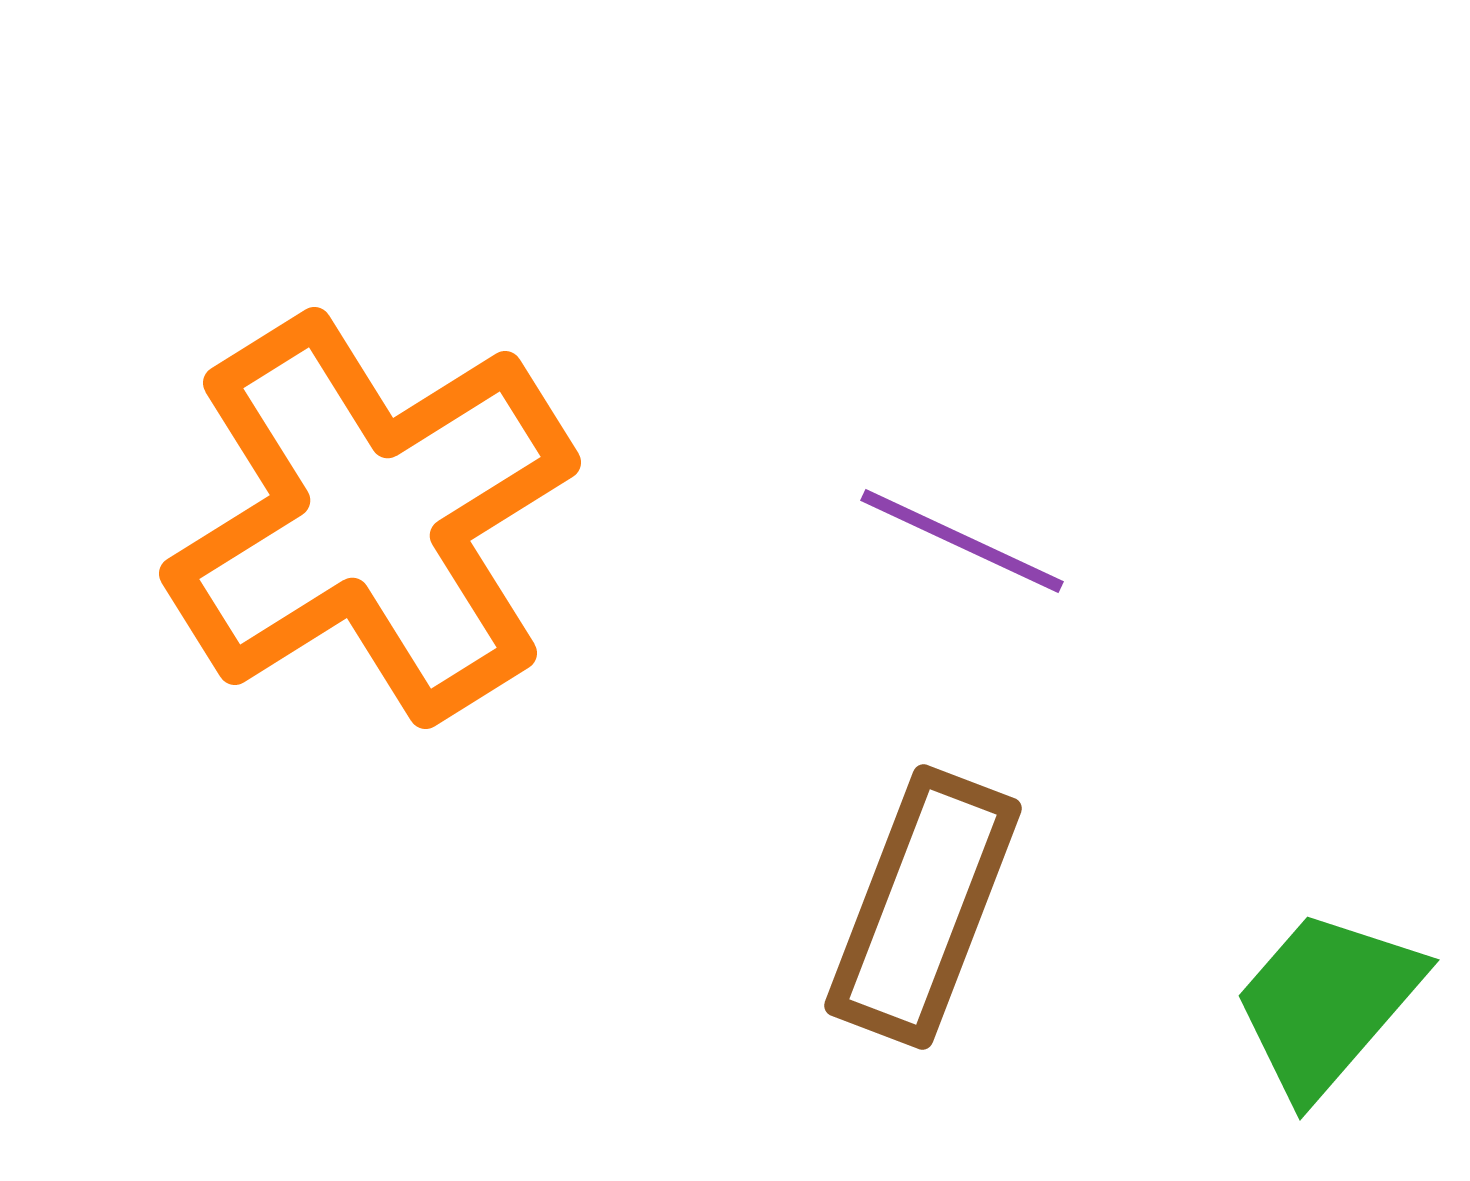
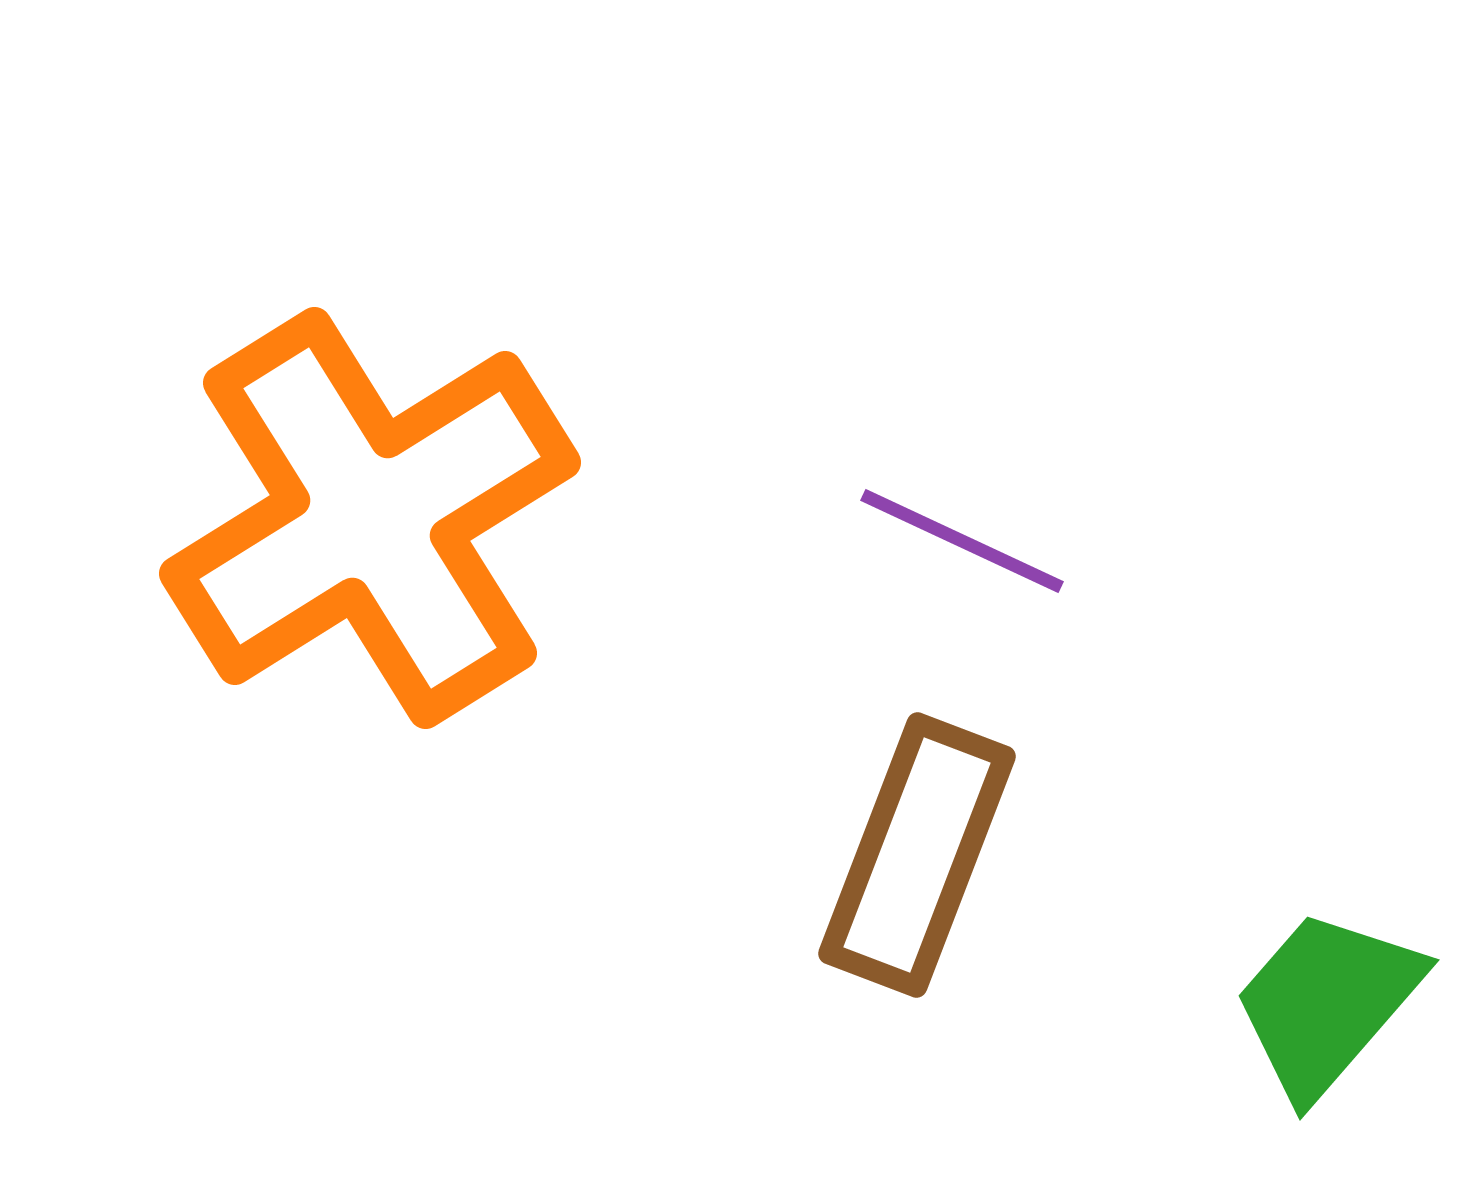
brown rectangle: moved 6 px left, 52 px up
